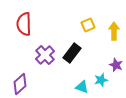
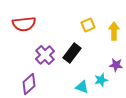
red semicircle: rotated 95 degrees counterclockwise
purple star: rotated 16 degrees counterclockwise
purple diamond: moved 9 px right
